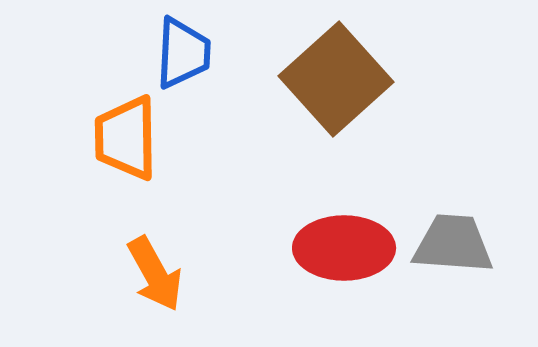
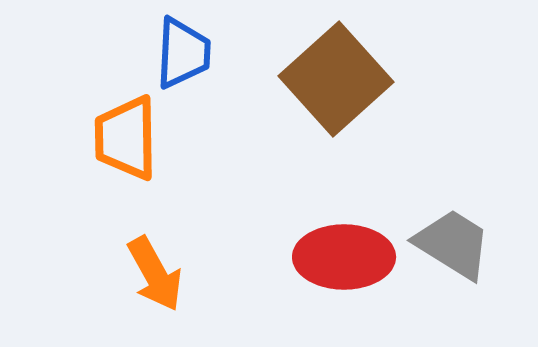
gray trapezoid: rotated 28 degrees clockwise
red ellipse: moved 9 px down
